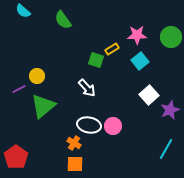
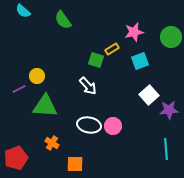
pink star: moved 3 px left, 3 px up; rotated 12 degrees counterclockwise
cyan square: rotated 18 degrees clockwise
white arrow: moved 1 px right, 2 px up
green triangle: moved 2 px right; rotated 44 degrees clockwise
purple star: moved 1 px left; rotated 18 degrees clockwise
orange cross: moved 22 px left
cyan line: rotated 35 degrees counterclockwise
red pentagon: moved 1 px down; rotated 15 degrees clockwise
